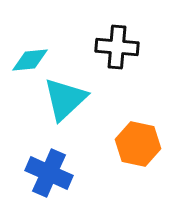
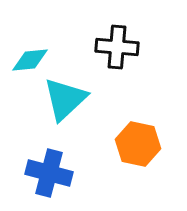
blue cross: rotated 9 degrees counterclockwise
